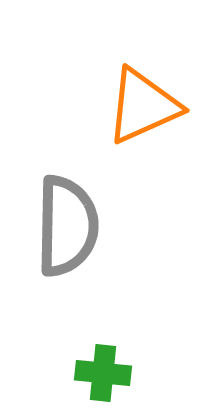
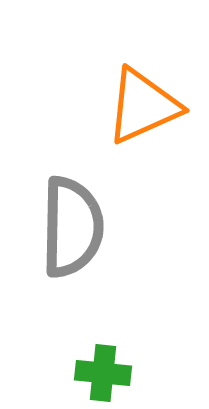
gray semicircle: moved 5 px right, 1 px down
